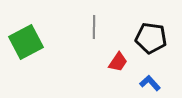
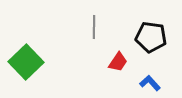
black pentagon: moved 1 px up
green square: moved 20 px down; rotated 16 degrees counterclockwise
